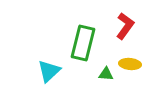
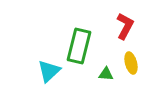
red L-shape: rotated 8 degrees counterclockwise
green rectangle: moved 4 px left, 3 px down
yellow ellipse: moved 1 px right, 1 px up; rotated 70 degrees clockwise
